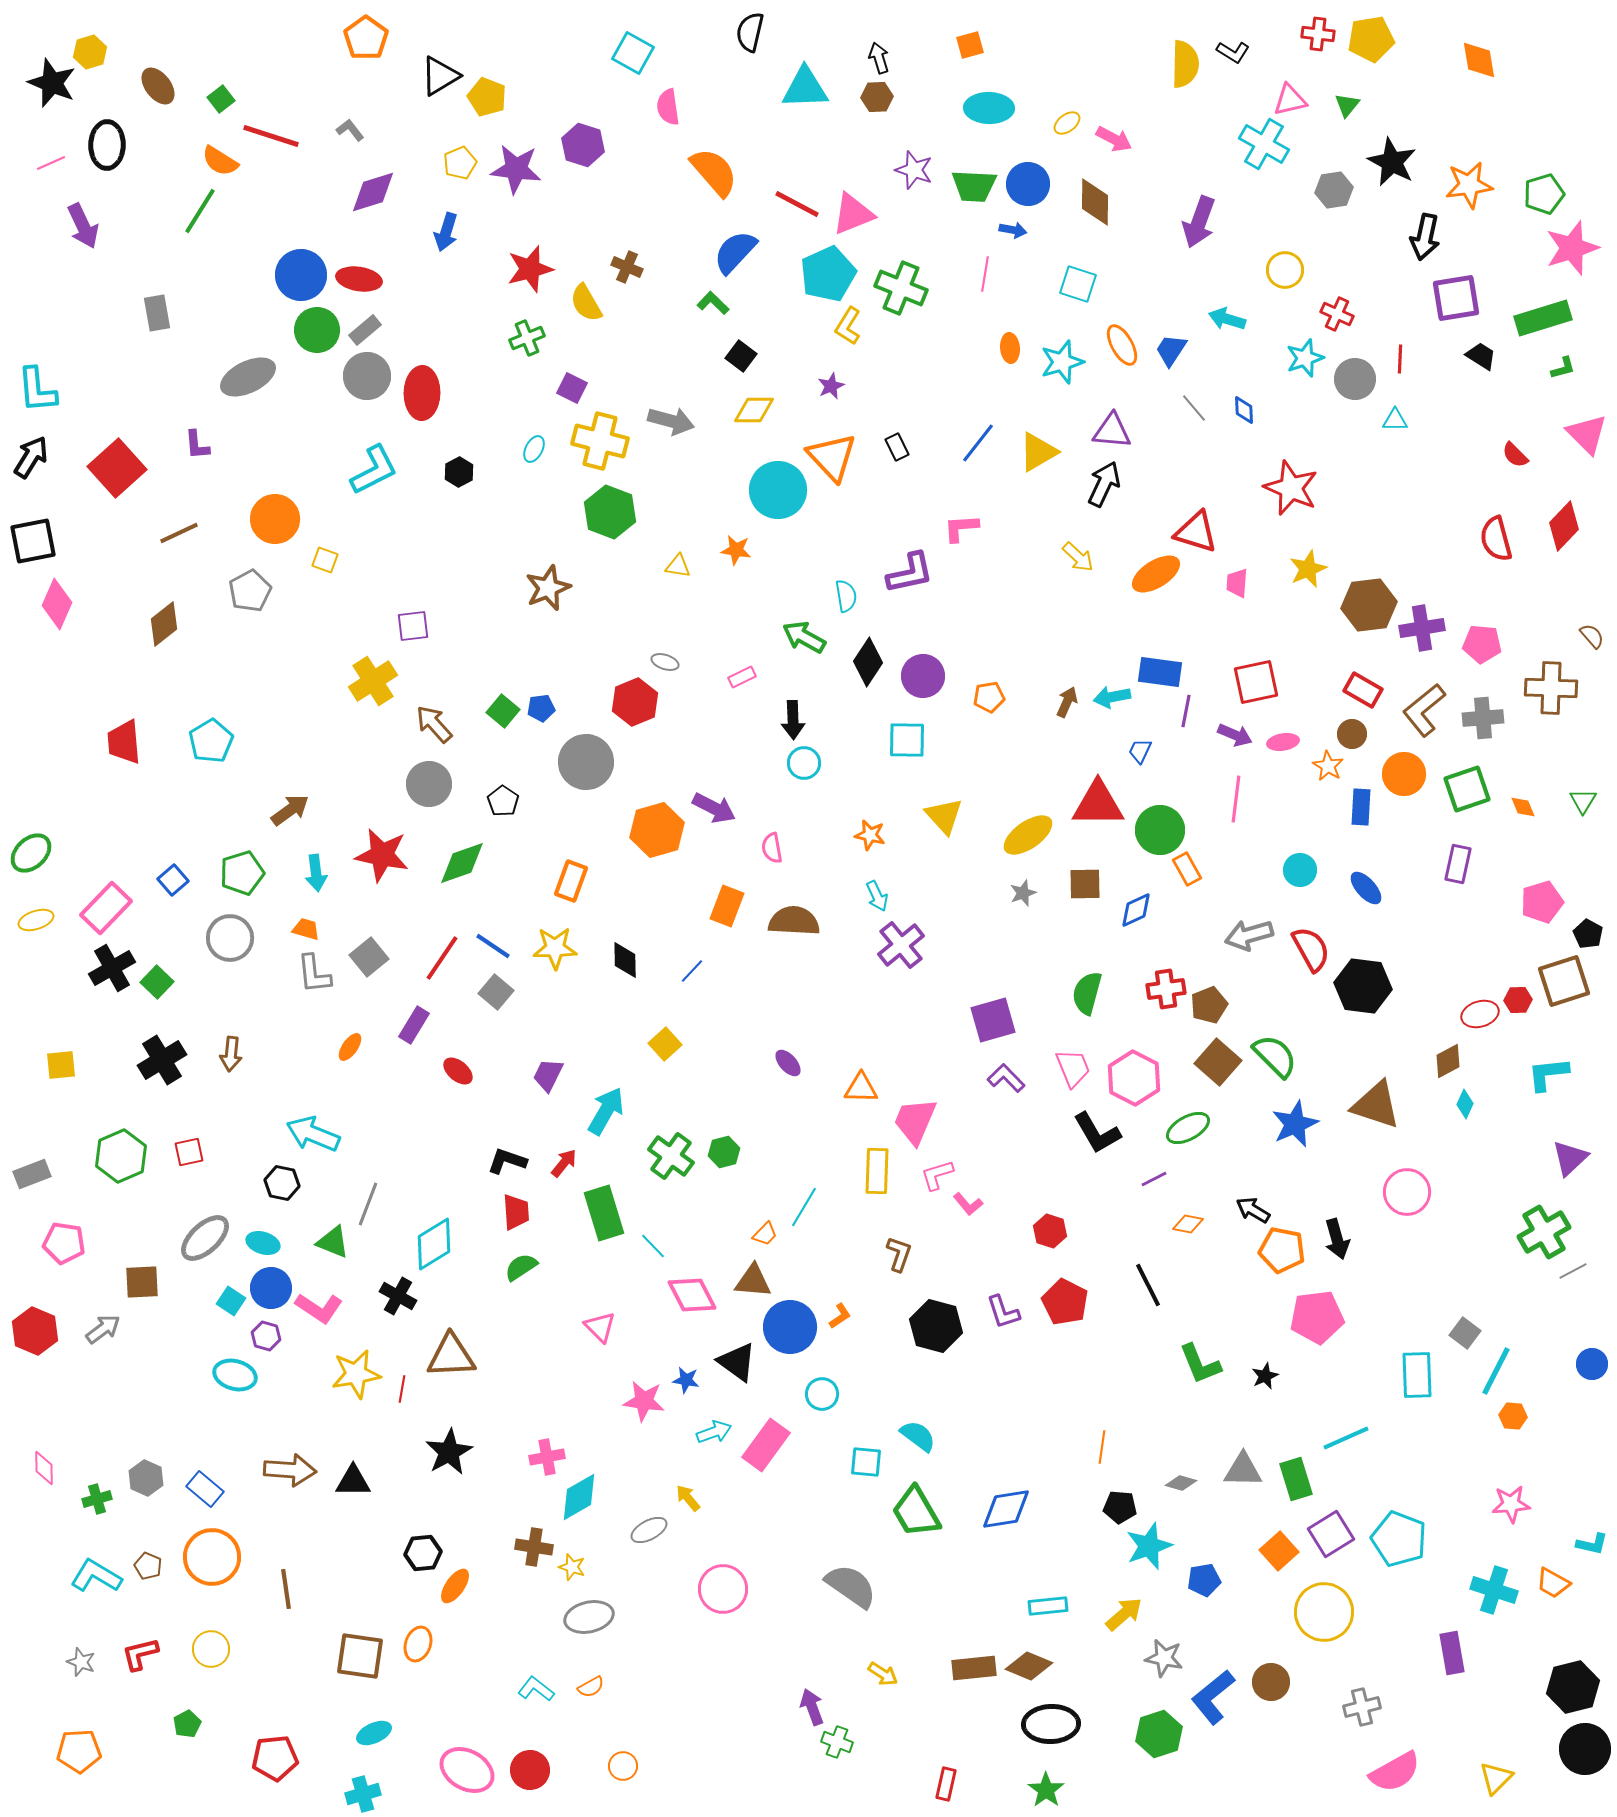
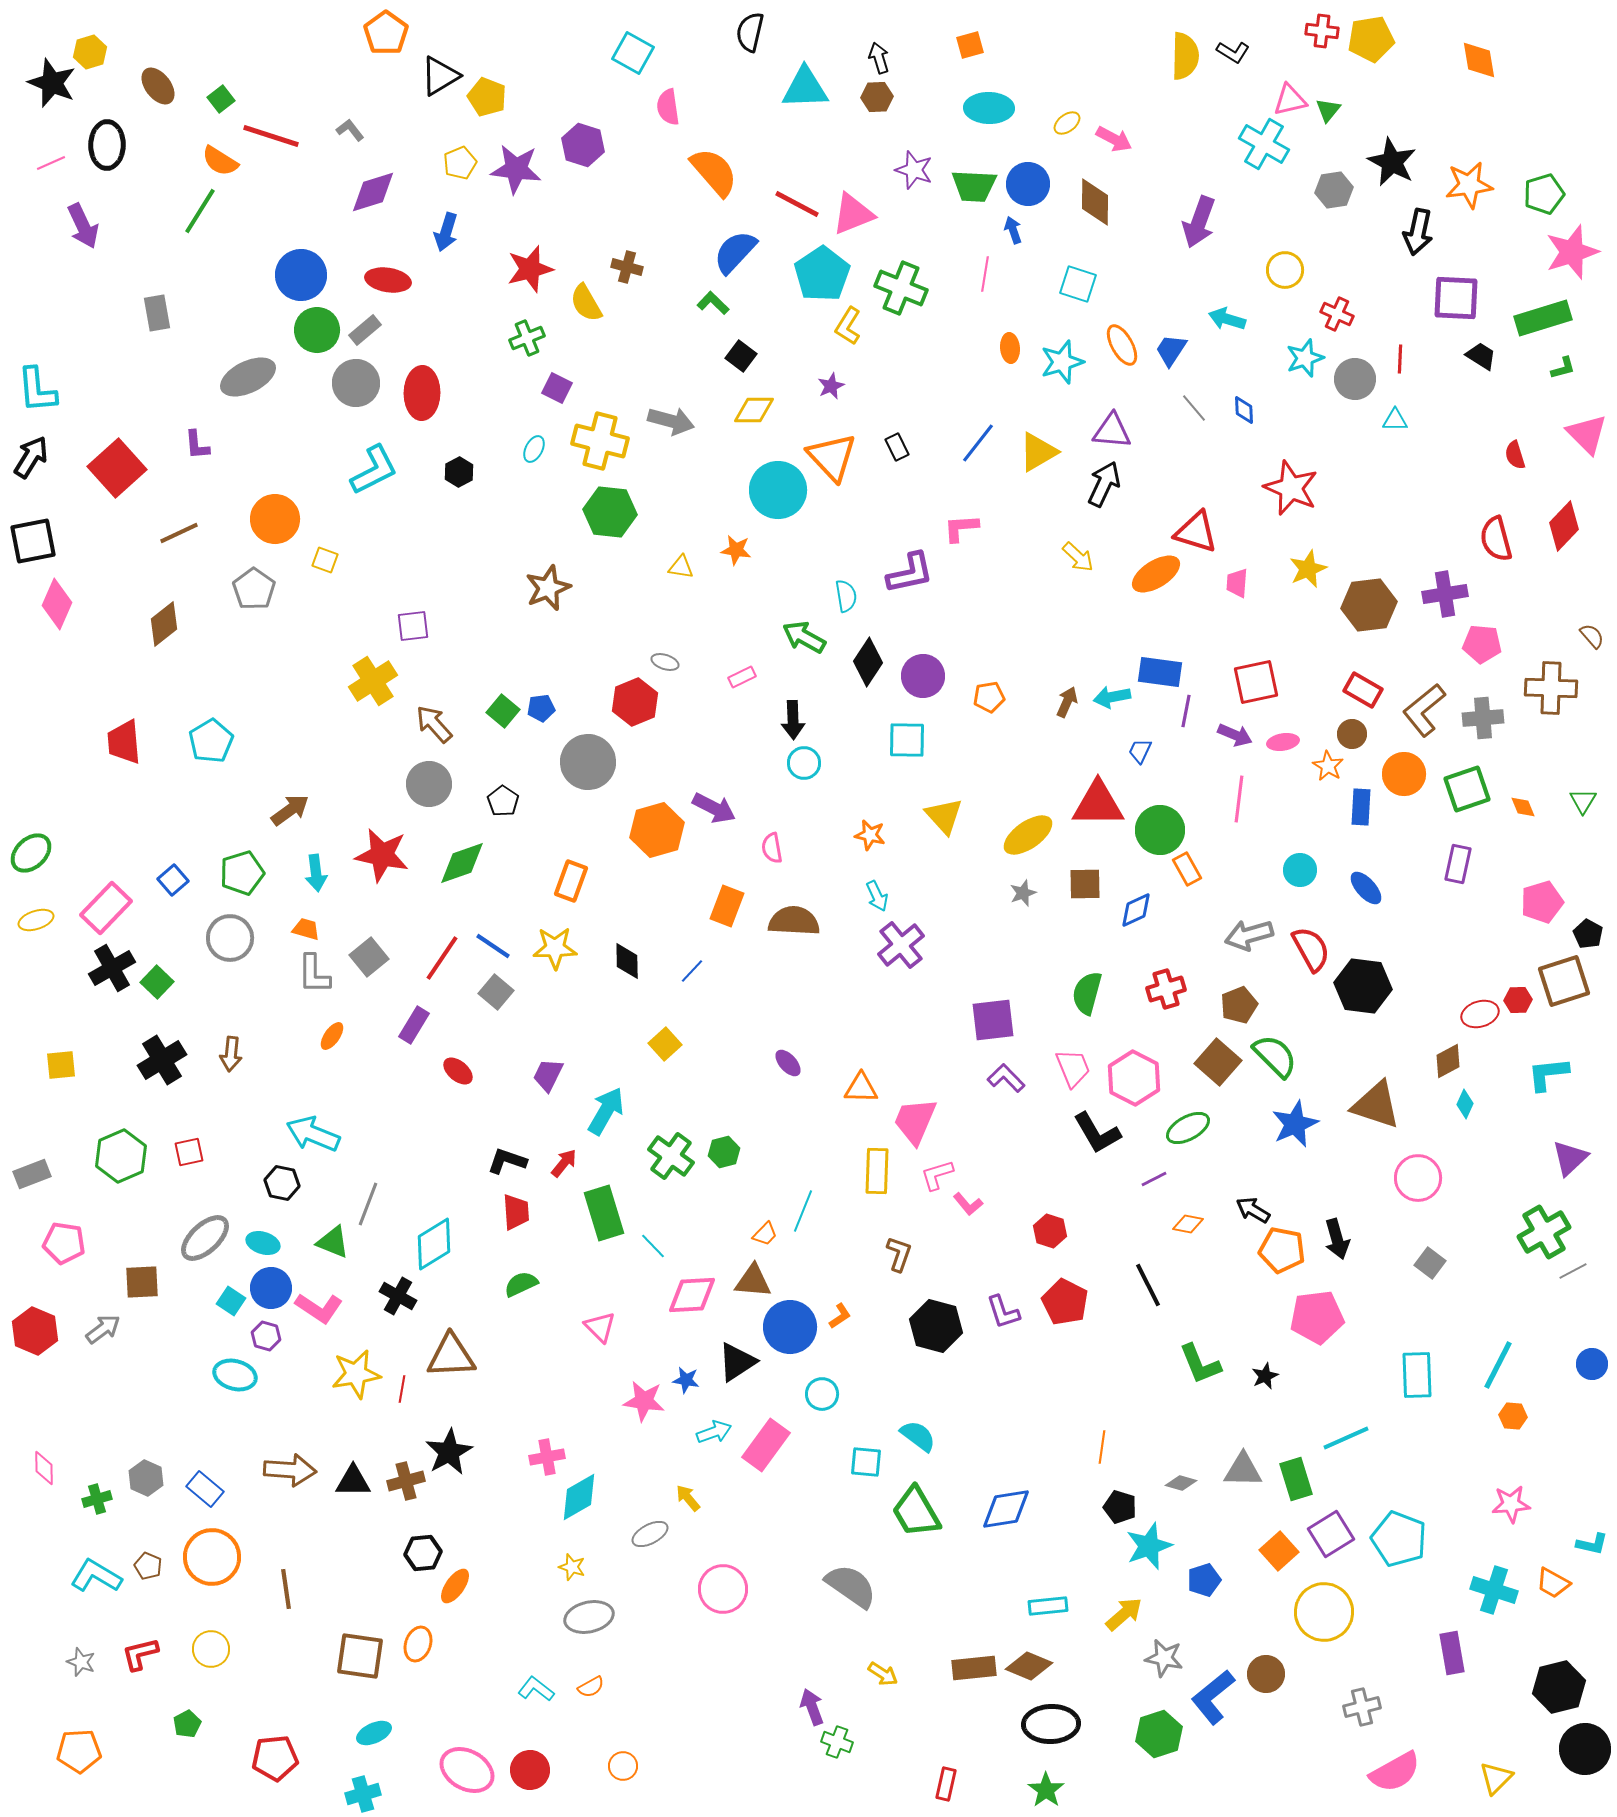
red cross at (1318, 34): moved 4 px right, 3 px up
orange pentagon at (366, 38): moved 20 px right, 5 px up
yellow semicircle at (1185, 64): moved 8 px up
green triangle at (1347, 105): moved 19 px left, 5 px down
blue arrow at (1013, 230): rotated 120 degrees counterclockwise
black arrow at (1425, 237): moved 7 px left, 5 px up
pink star at (1572, 248): moved 4 px down
brown cross at (627, 267): rotated 8 degrees counterclockwise
cyan pentagon at (828, 274): moved 6 px left; rotated 10 degrees counterclockwise
red ellipse at (359, 279): moved 29 px right, 1 px down
purple square at (1456, 298): rotated 12 degrees clockwise
gray circle at (367, 376): moved 11 px left, 7 px down
purple square at (572, 388): moved 15 px left
red semicircle at (1515, 455): rotated 28 degrees clockwise
green hexagon at (610, 512): rotated 15 degrees counterclockwise
yellow triangle at (678, 566): moved 3 px right, 1 px down
gray pentagon at (250, 591): moved 4 px right, 2 px up; rotated 9 degrees counterclockwise
purple cross at (1422, 628): moved 23 px right, 34 px up
gray circle at (586, 762): moved 2 px right
pink line at (1236, 799): moved 3 px right
black diamond at (625, 960): moved 2 px right, 1 px down
gray L-shape at (314, 974): rotated 6 degrees clockwise
red cross at (1166, 989): rotated 9 degrees counterclockwise
brown pentagon at (1209, 1005): moved 30 px right
purple square at (993, 1020): rotated 9 degrees clockwise
orange ellipse at (350, 1047): moved 18 px left, 11 px up
pink circle at (1407, 1192): moved 11 px right, 14 px up
cyan line at (804, 1207): moved 1 px left, 4 px down; rotated 9 degrees counterclockwise
green semicircle at (521, 1267): moved 17 px down; rotated 8 degrees clockwise
pink diamond at (692, 1295): rotated 66 degrees counterclockwise
gray square at (1465, 1333): moved 35 px left, 70 px up
black triangle at (737, 1362): rotated 51 degrees clockwise
cyan line at (1496, 1371): moved 2 px right, 6 px up
black pentagon at (1120, 1507): rotated 12 degrees clockwise
gray ellipse at (649, 1530): moved 1 px right, 4 px down
brown cross at (534, 1547): moved 128 px left, 66 px up; rotated 24 degrees counterclockwise
blue pentagon at (1204, 1580): rotated 8 degrees counterclockwise
brown circle at (1271, 1682): moved 5 px left, 8 px up
black hexagon at (1573, 1687): moved 14 px left
